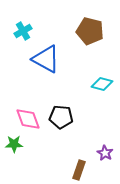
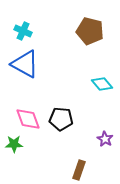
cyan cross: rotated 36 degrees counterclockwise
blue triangle: moved 21 px left, 5 px down
cyan diamond: rotated 35 degrees clockwise
black pentagon: moved 2 px down
purple star: moved 14 px up
